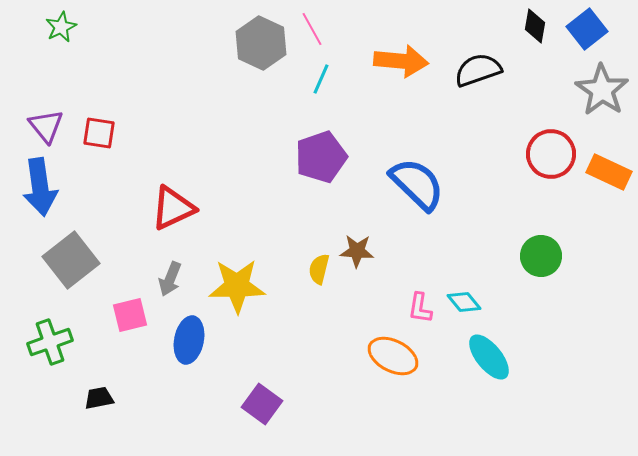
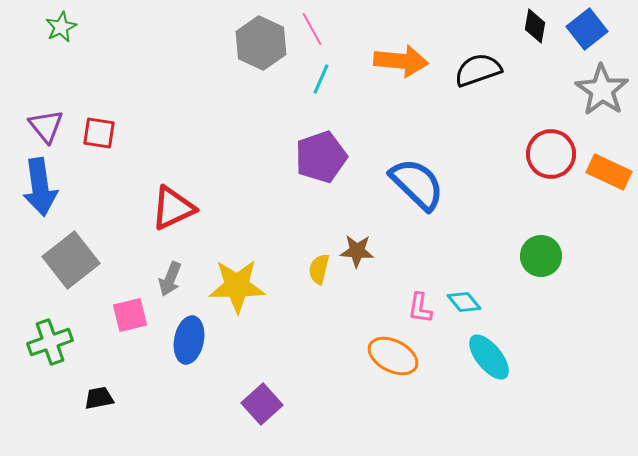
purple square: rotated 12 degrees clockwise
